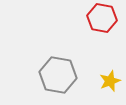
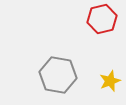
red hexagon: moved 1 px down; rotated 24 degrees counterclockwise
